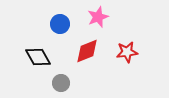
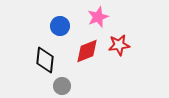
blue circle: moved 2 px down
red star: moved 8 px left, 7 px up
black diamond: moved 7 px right, 3 px down; rotated 36 degrees clockwise
gray circle: moved 1 px right, 3 px down
